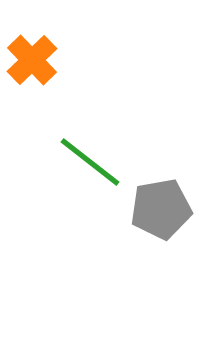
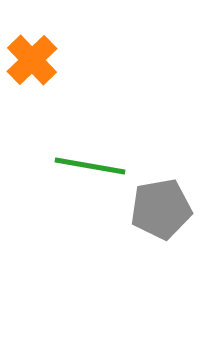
green line: moved 4 px down; rotated 28 degrees counterclockwise
